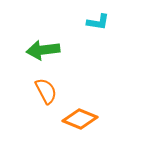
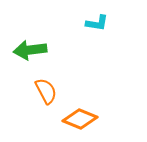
cyan L-shape: moved 1 px left, 1 px down
green arrow: moved 13 px left
